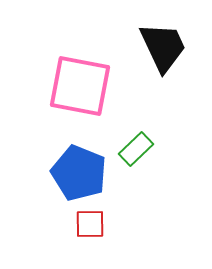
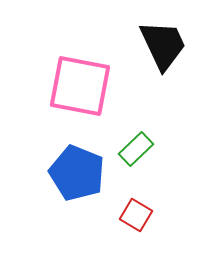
black trapezoid: moved 2 px up
blue pentagon: moved 2 px left
red square: moved 46 px right, 9 px up; rotated 32 degrees clockwise
